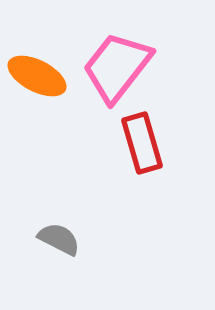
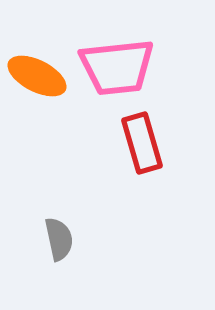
pink trapezoid: rotated 134 degrees counterclockwise
gray semicircle: rotated 51 degrees clockwise
